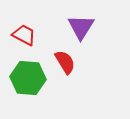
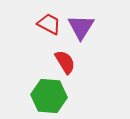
red trapezoid: moved 25 px right, 11 px up
green hexagon: moved 21 px right, 18 px down
